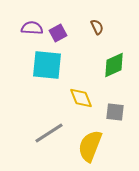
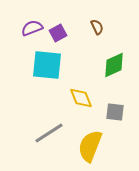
purple semicircle: rotated 25 degrees counterclockwise
